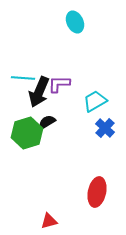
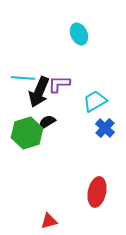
cyan ellipse: moved 4 px right, 12 px down
